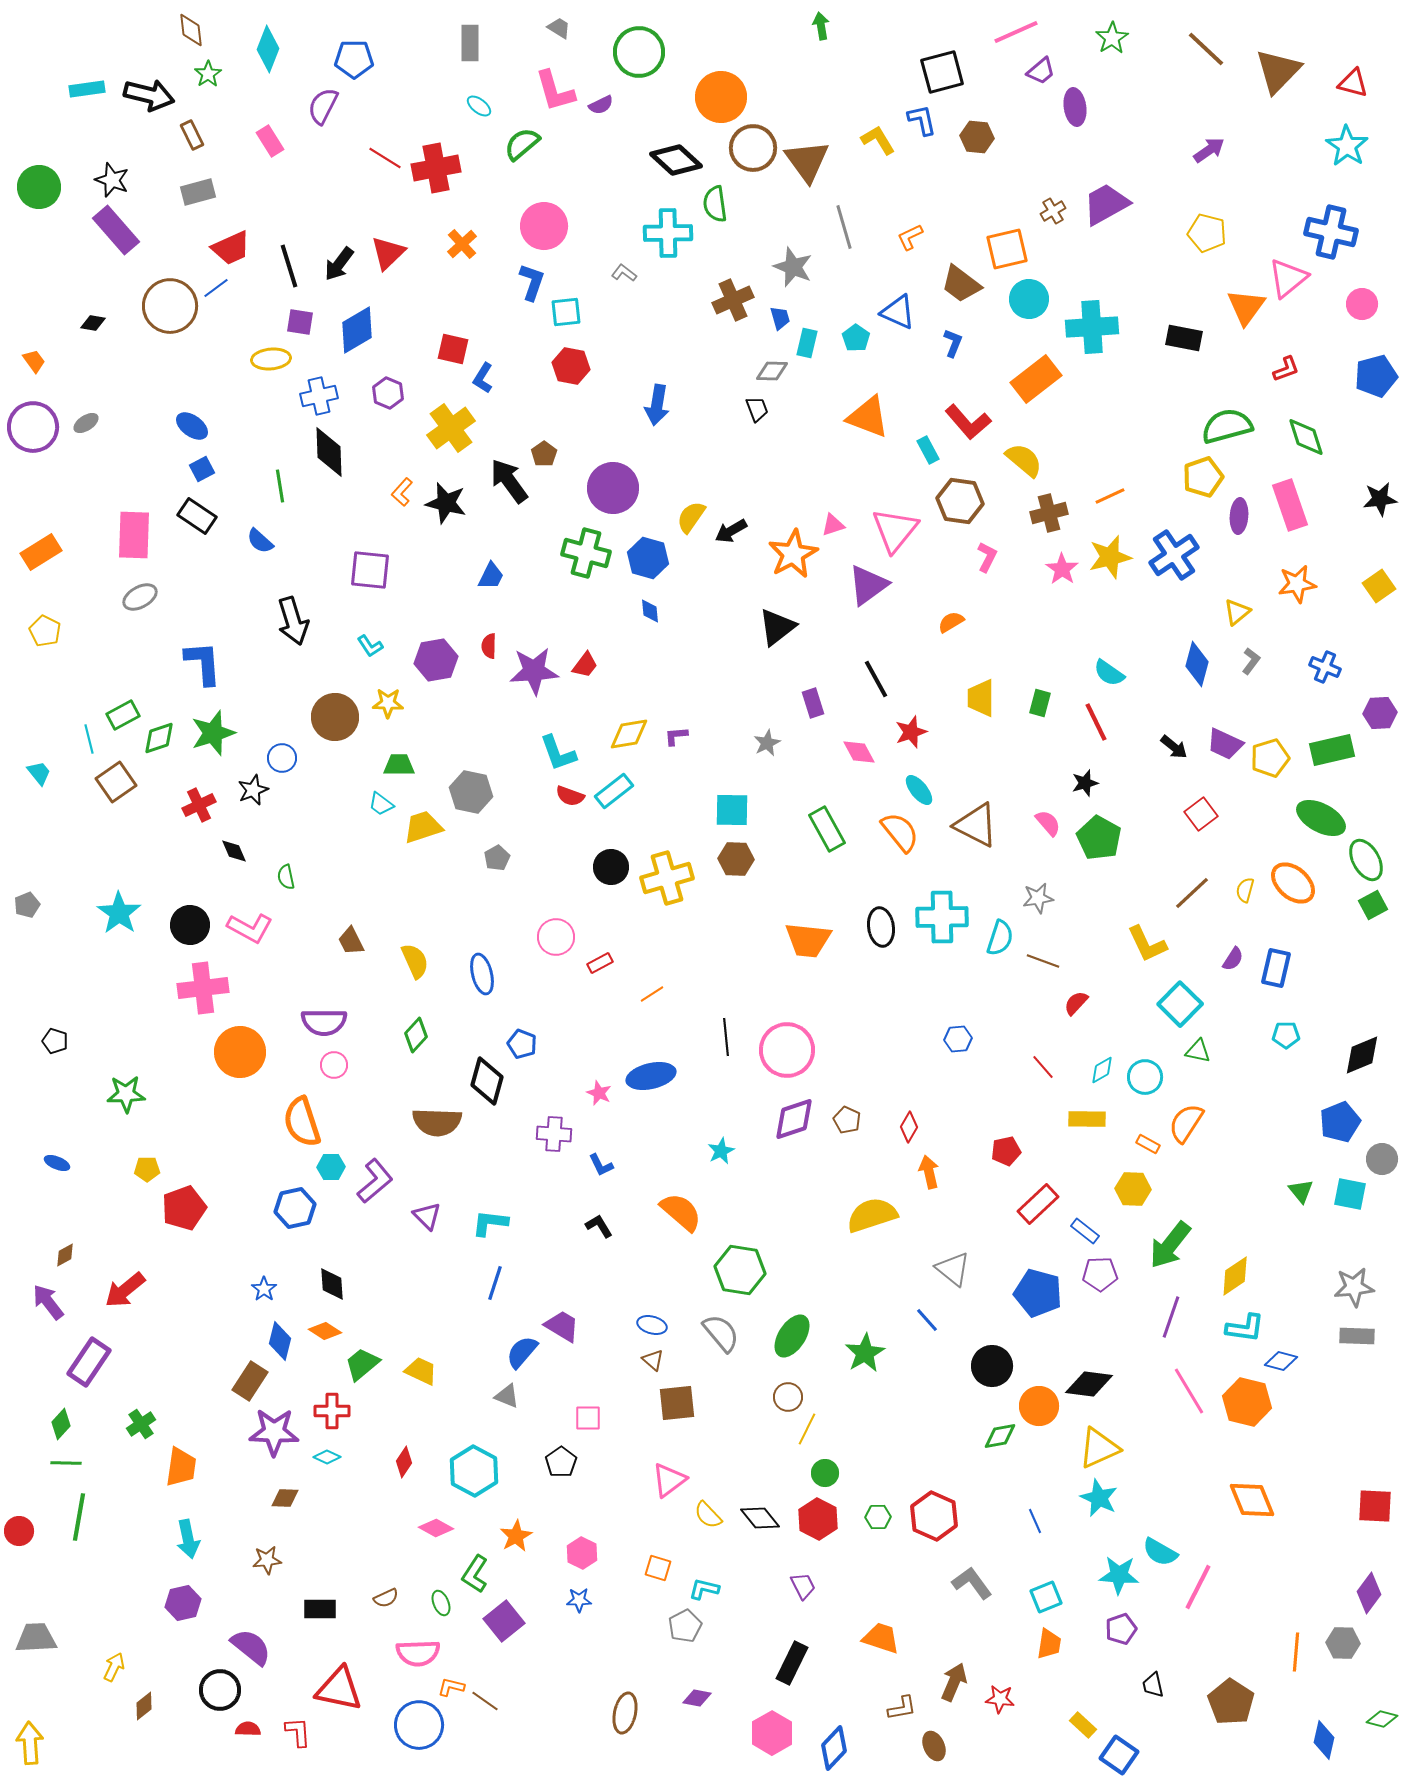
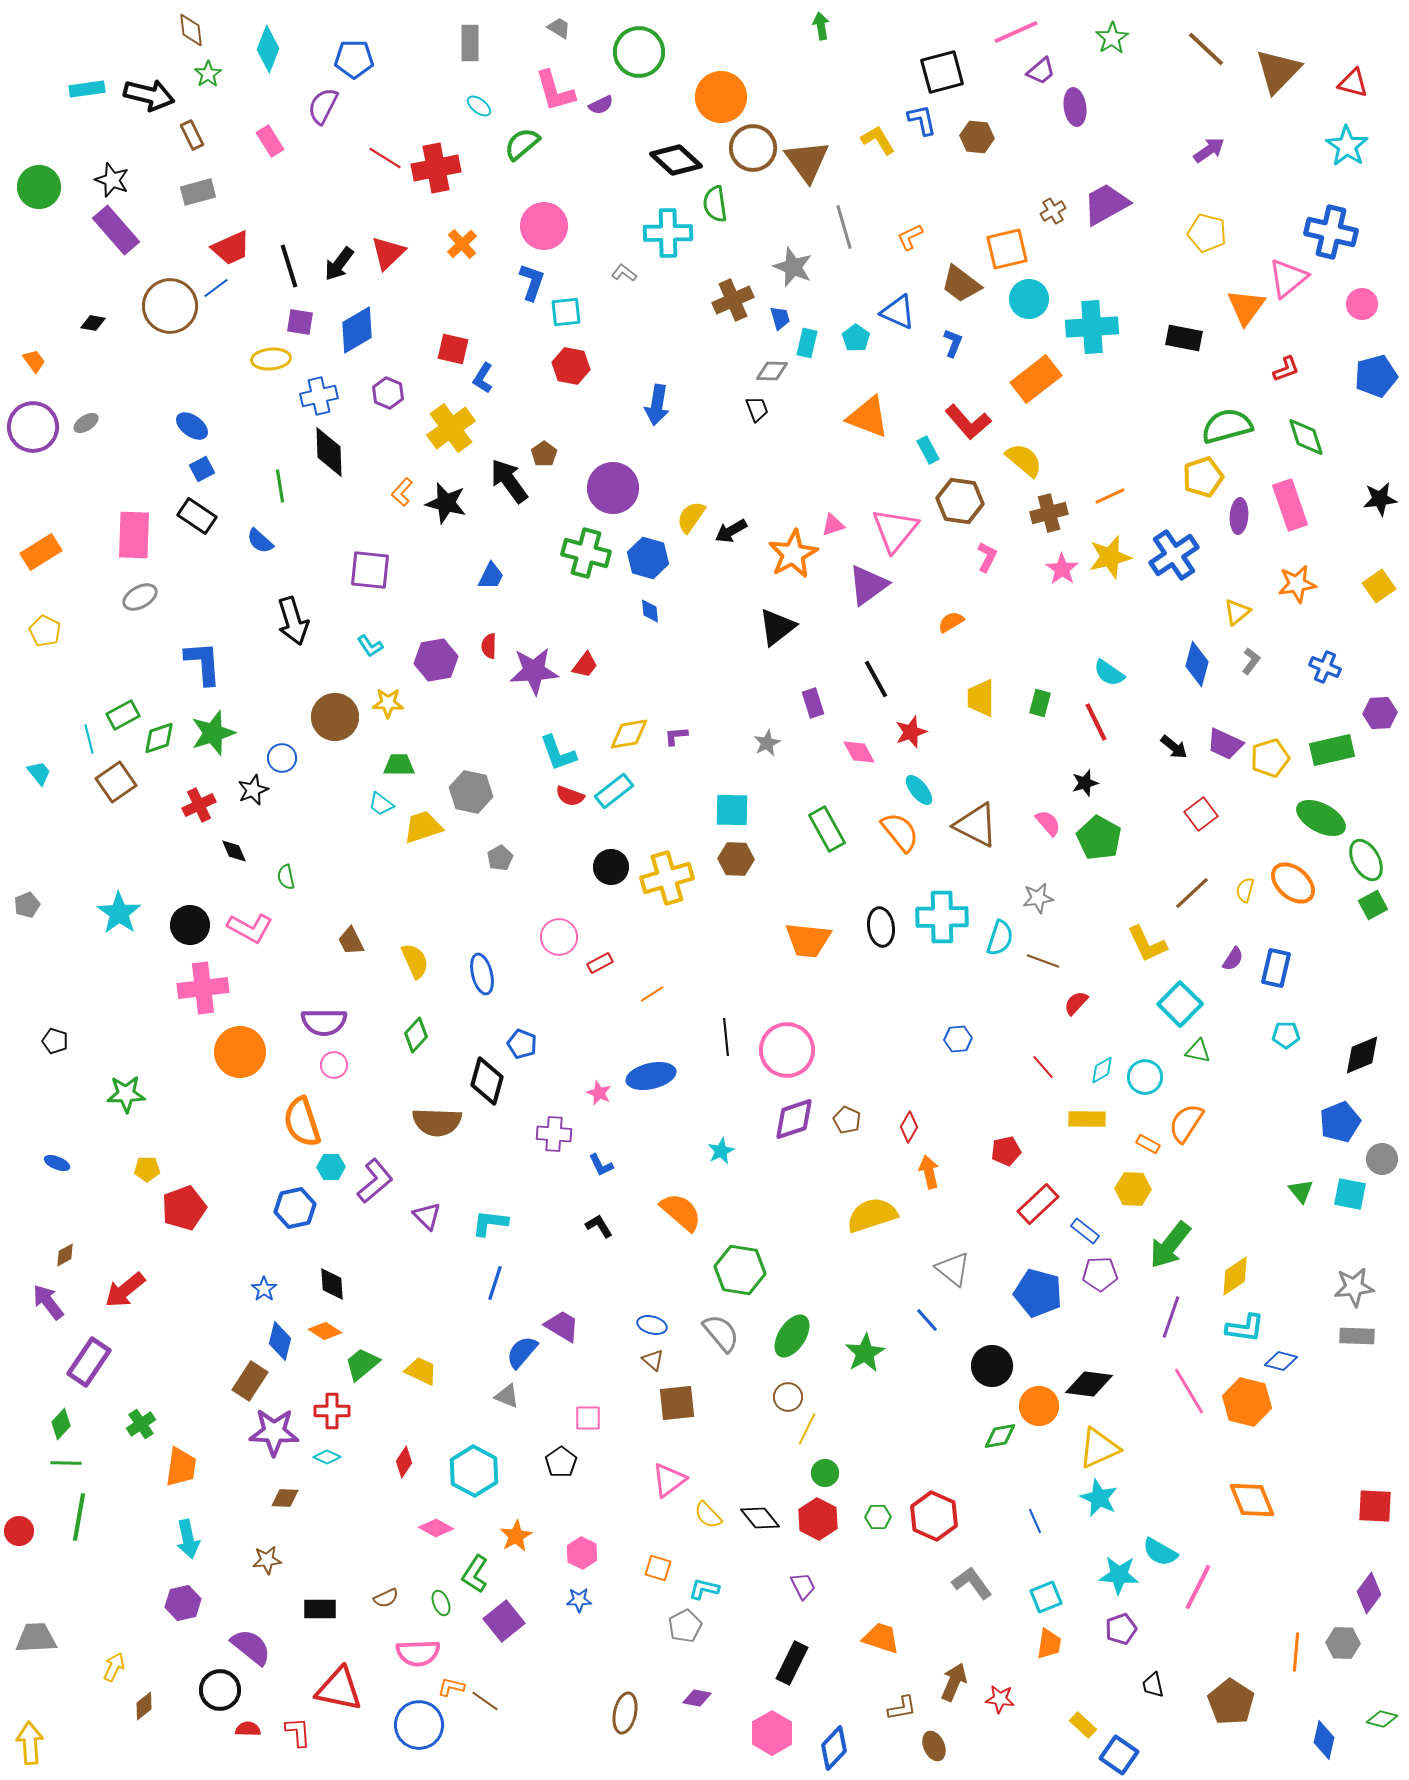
gray pentagon at (497, 858): moved 3 px right
pink circle at (556, 937): moved 3 px right
